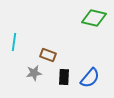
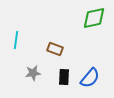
green diamond: rotated 25 degrees counterclockwise
cyan line: moved 2 px right, 2 px up
brown rectangle: moved 7 px right, 6 px up
gray star: moved 1 px left
